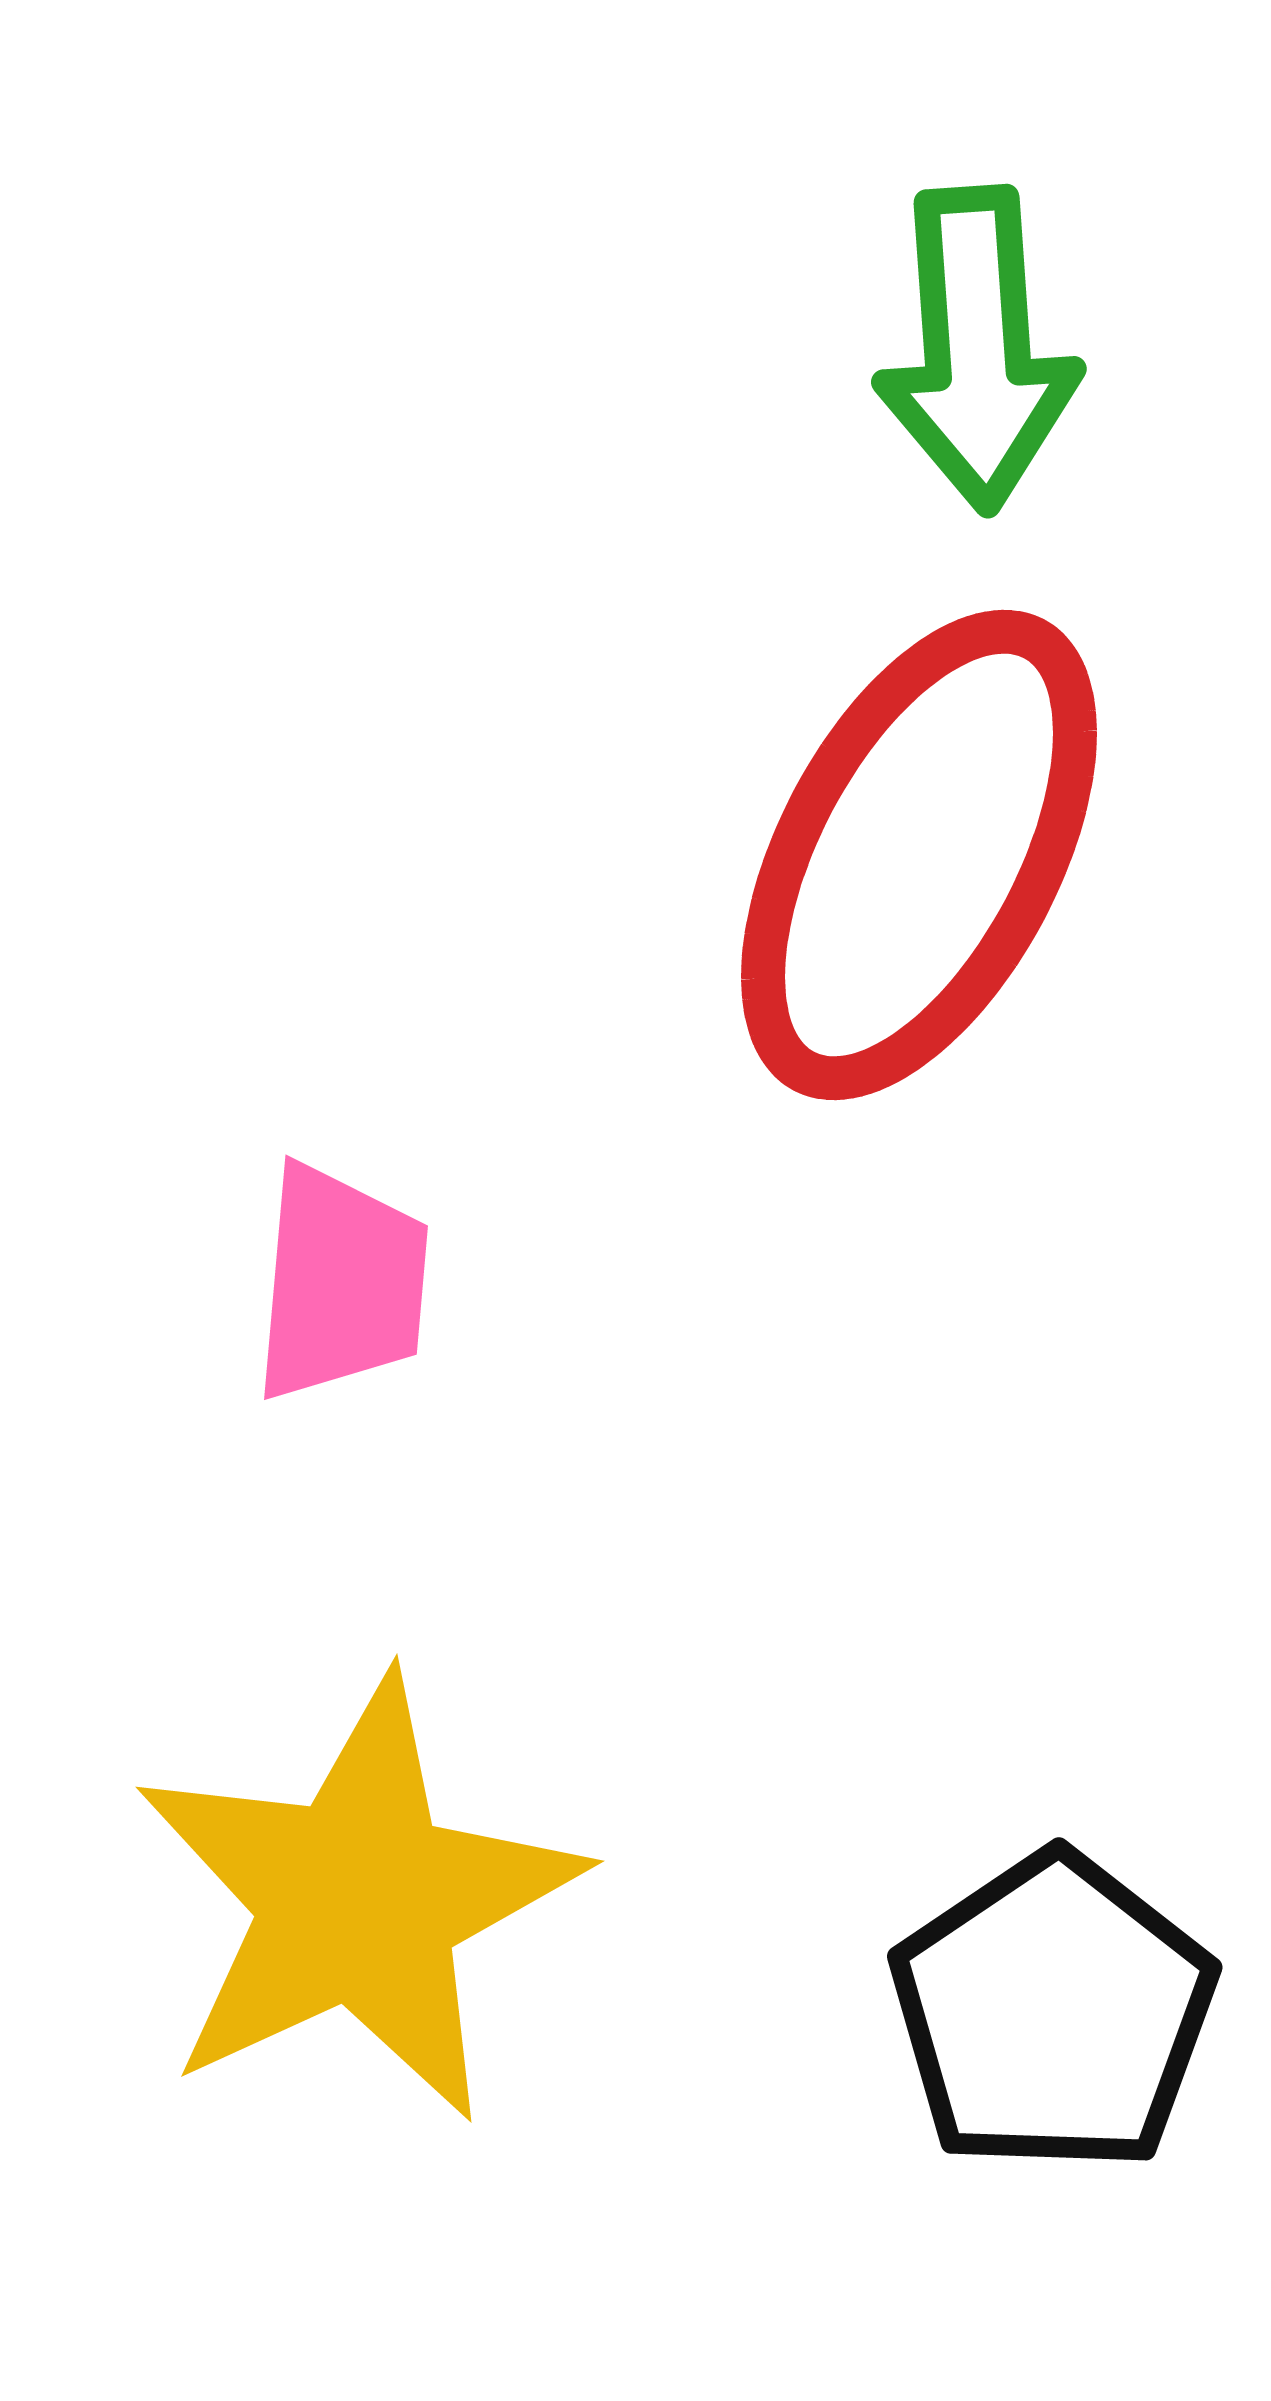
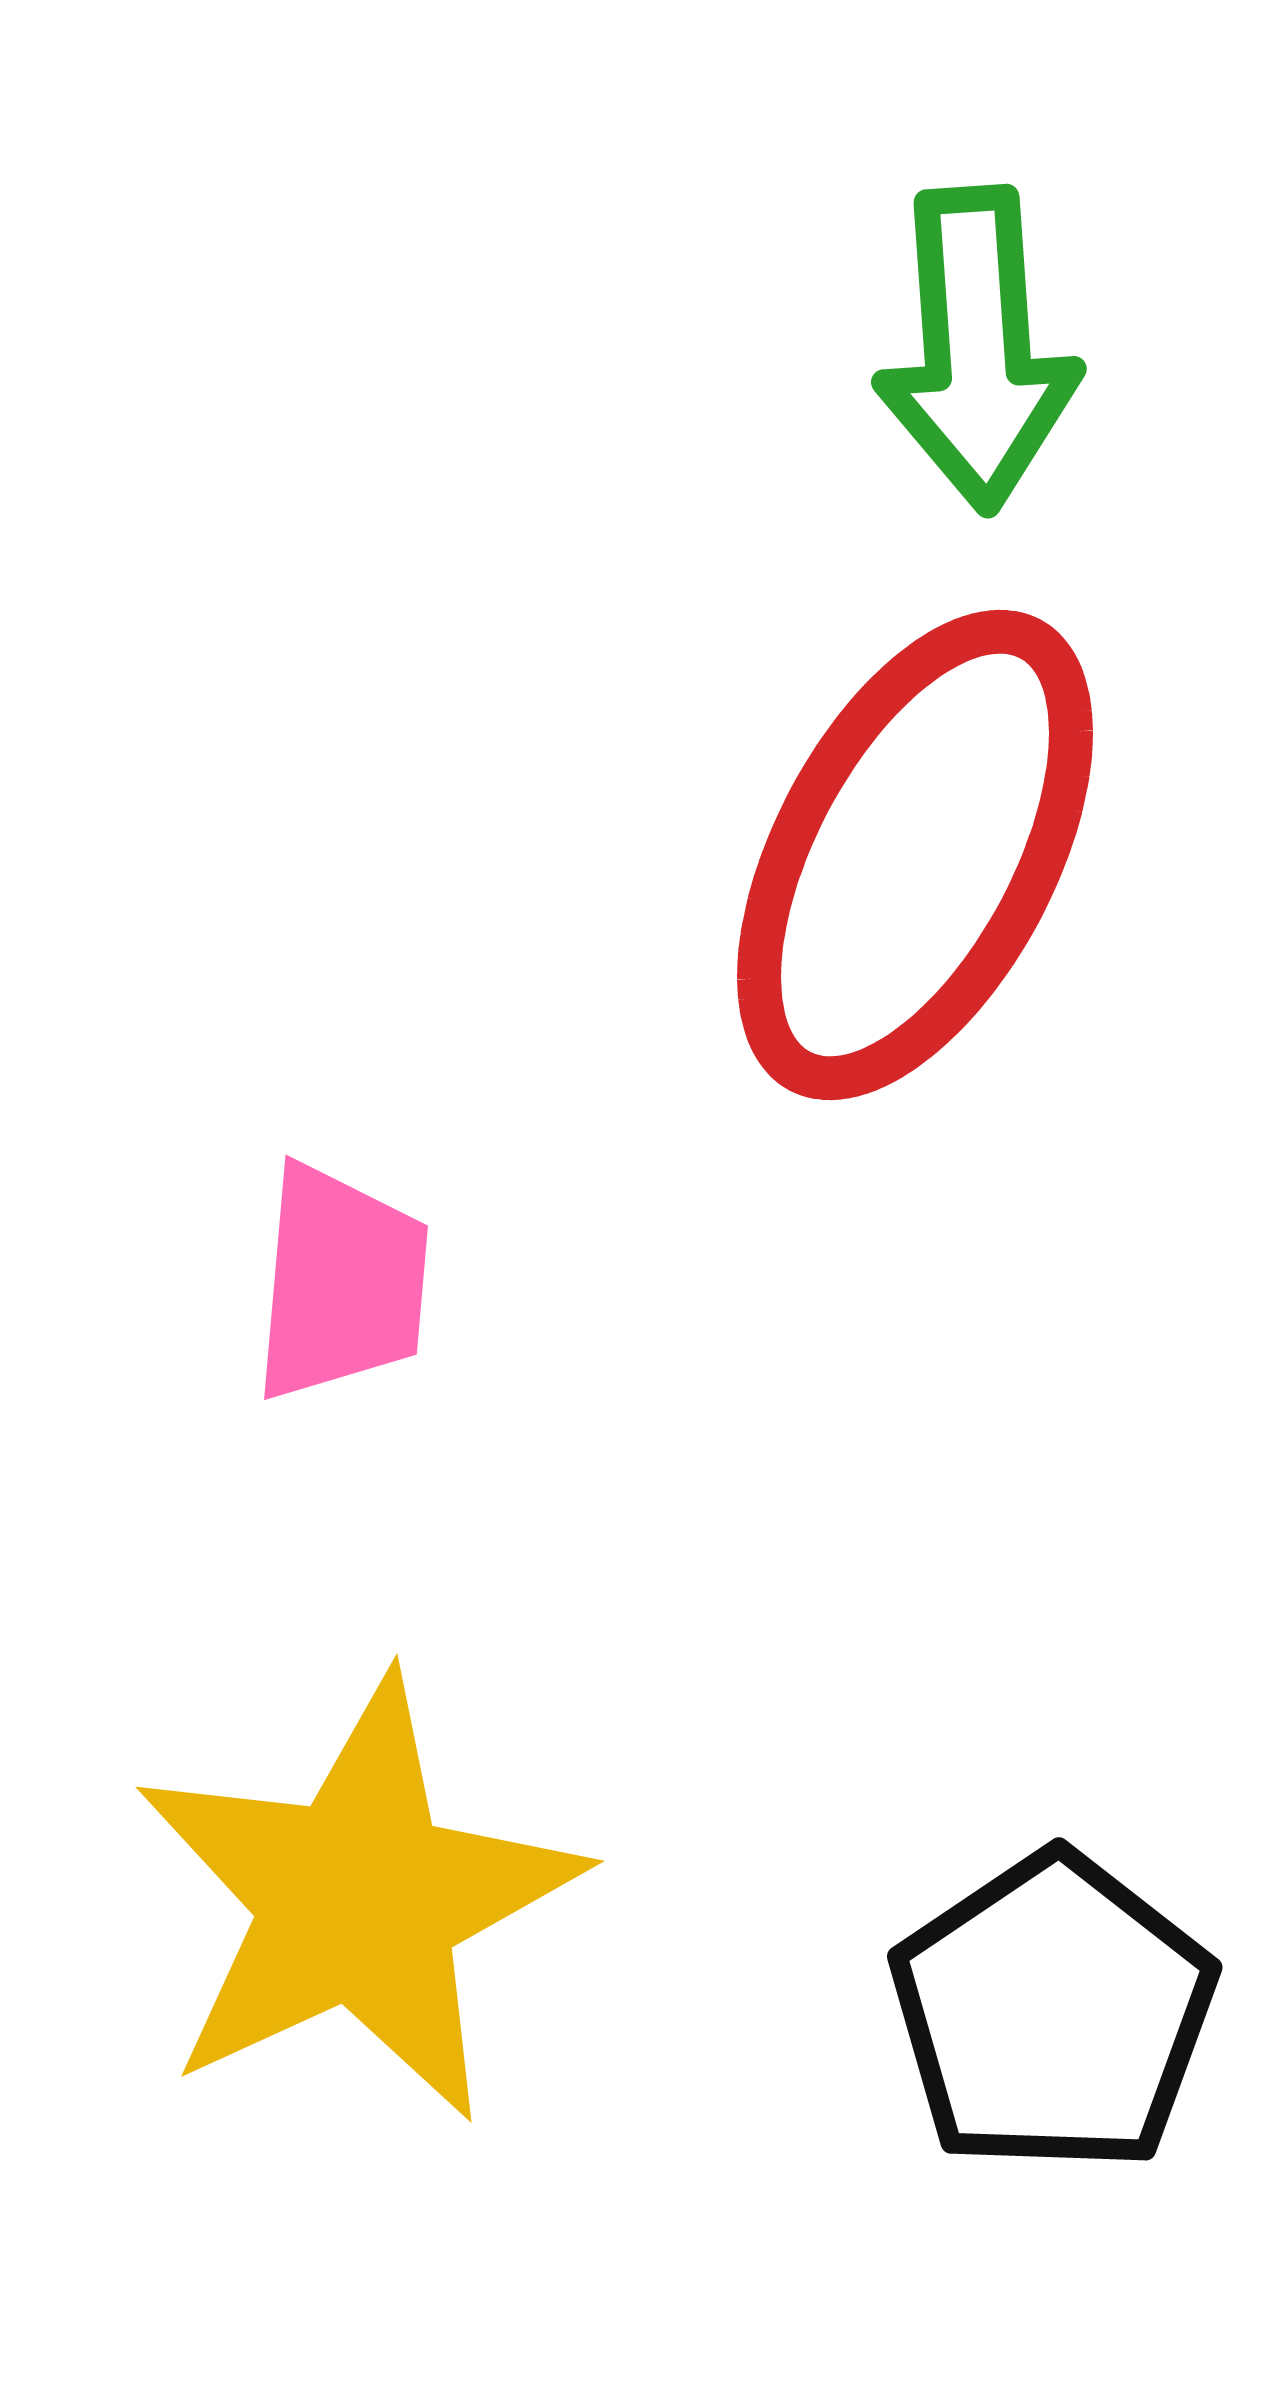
red ellipse: moved 4 px left
